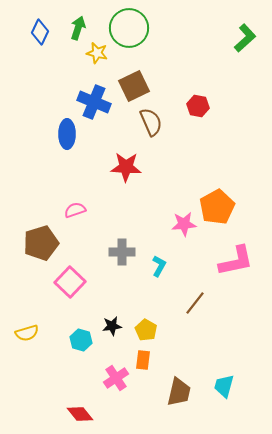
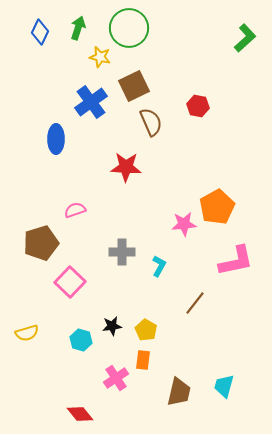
yellow star: moved 3 px right, 4 px down
blue cross: moved 3 px left; rotated 32 degrees clockwise
blue ellipse: moved 11 px left, 5 px down
